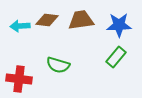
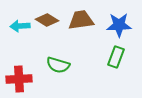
brown diamond: rotated 25 degrees clockwise
green rectangle: rotated 20 degrees counterclockwise
red cross: rotated 10 degrees counterclockwise
